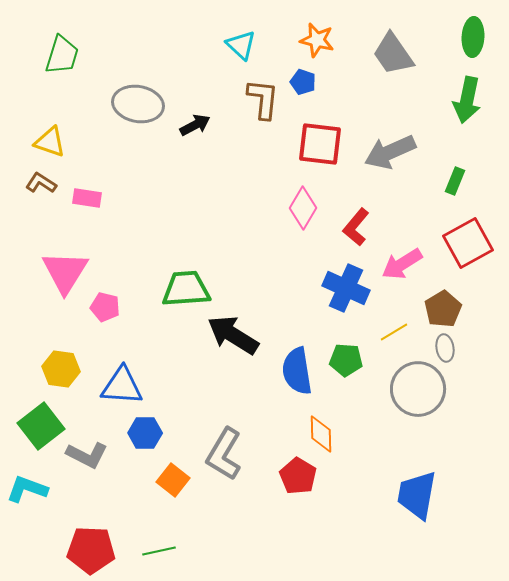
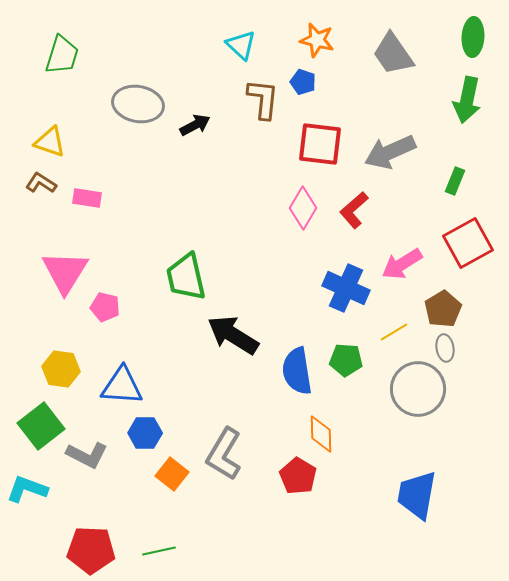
red L-shape at (356, 227): moved 2 px left, 17 px up; rotated 9 degrees clockwise
green trapezoid at (186, 289): moved 12 px up; rotated 99 degrees counterclockwise
orange square at (173, 480): moved 1 px left, 6 px up
